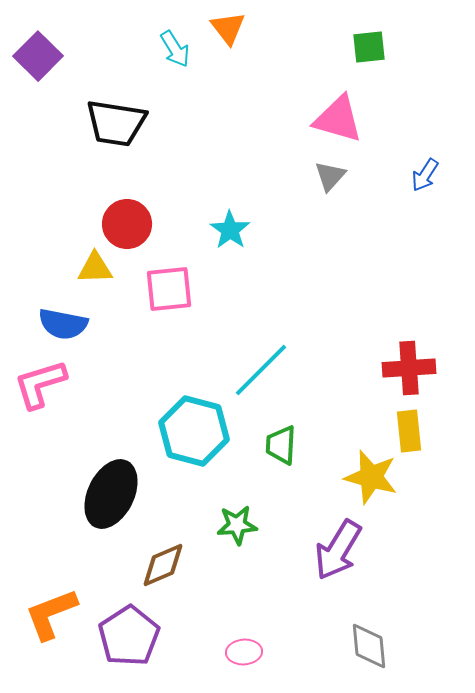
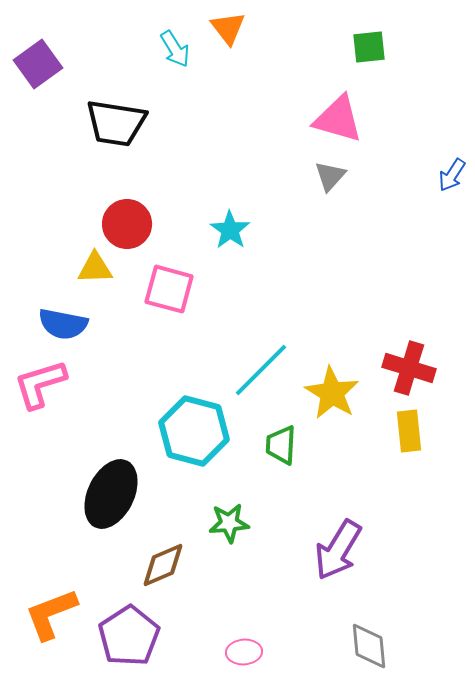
purple square: moved 8 px down; rotated 9 degrees clockwise
blue arrow: moved 27 px right
pink square: rotated 21 degrees clockwise
red cross: rotated 21 degrees clockwise
yellow star: moved 39 px left, 84 px up; rotated 16 degrees clockwise
green star: moved 8 px left, 2 px up
